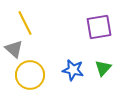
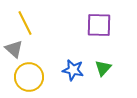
purple square: moved 2 px up; rotated 12 degrees clockwise
yellow circle: moved 1 px left, 2 px down
